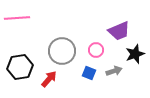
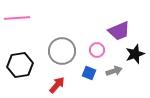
pink circle: moved 1 px right
black hexagon: moved 2 px up
red arrow: moved 8 px right, 6 px down
